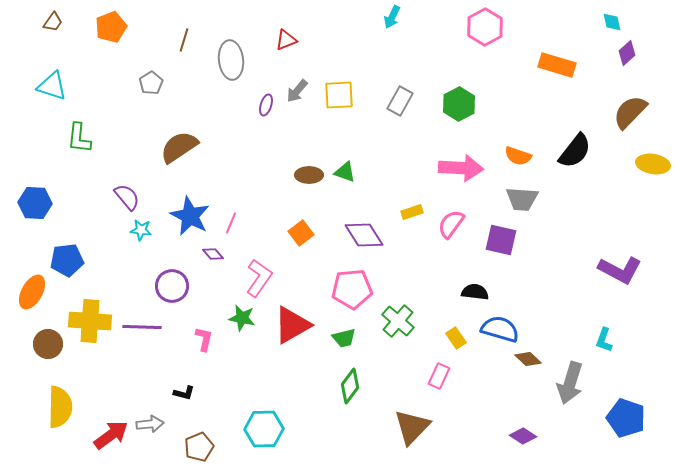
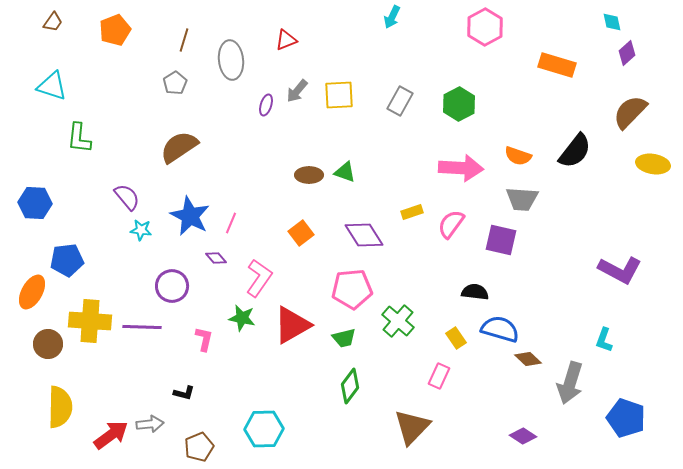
orange pentagon at (111, 27): moved 4 px right, 3 px down
gray pentagon at (151, 83): moved 24 px right
purple diamond at (213, 254): moved 3 px right, 4 px down
